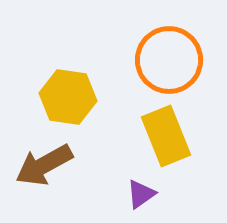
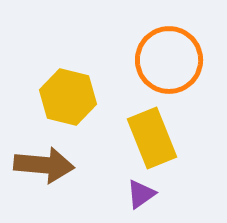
yellow hexagon: rotated 6 degrees clockwise
yellow rectangle: moved 14 px left, 2 px down
brown arrow: rotated 146 degrees counterclockwise
